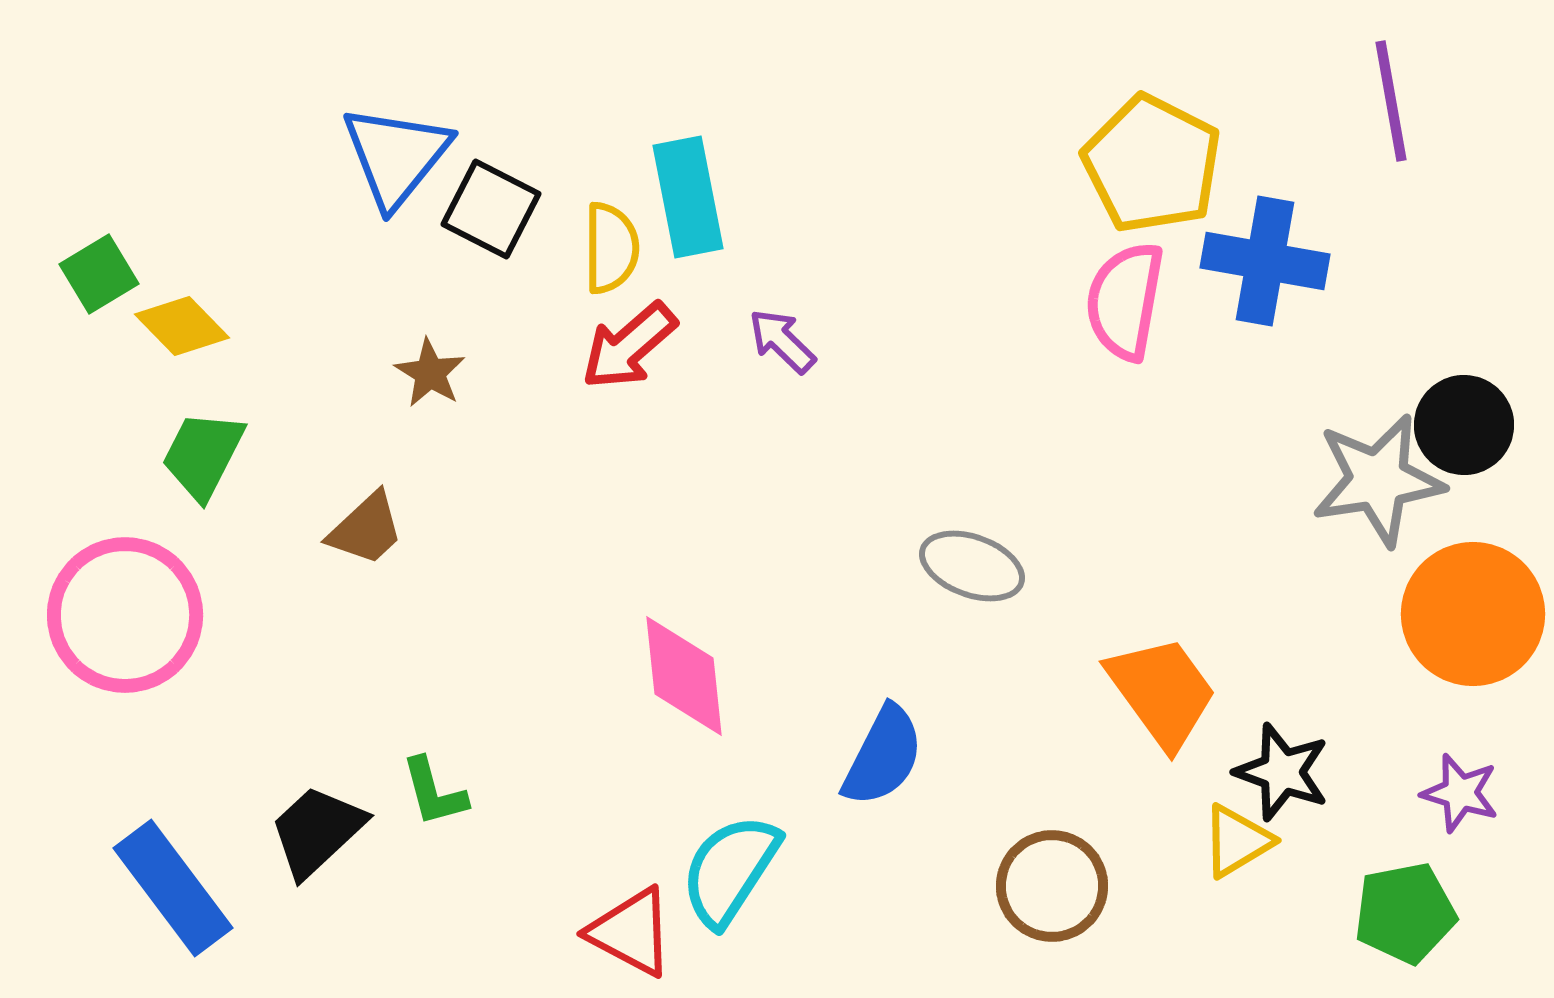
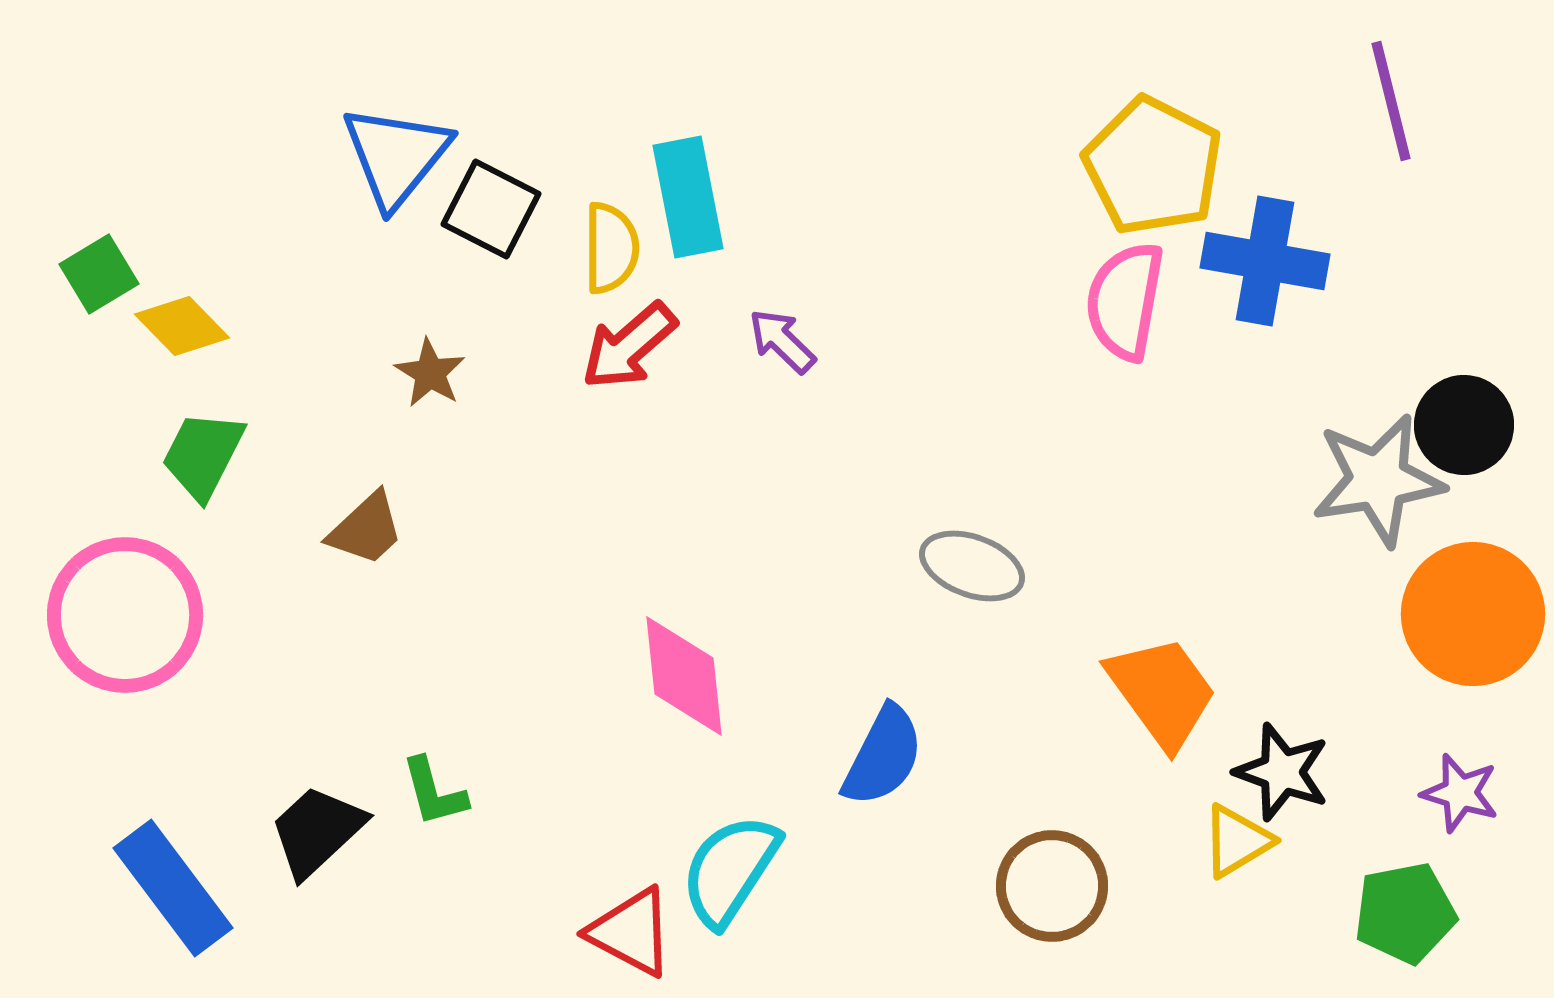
purple line: rotated 4 degrees counterclockwise
yellow pentagon: moved 1 px right, 2 px down
